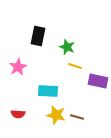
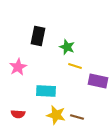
cyan rectangle: moved 2 px left
